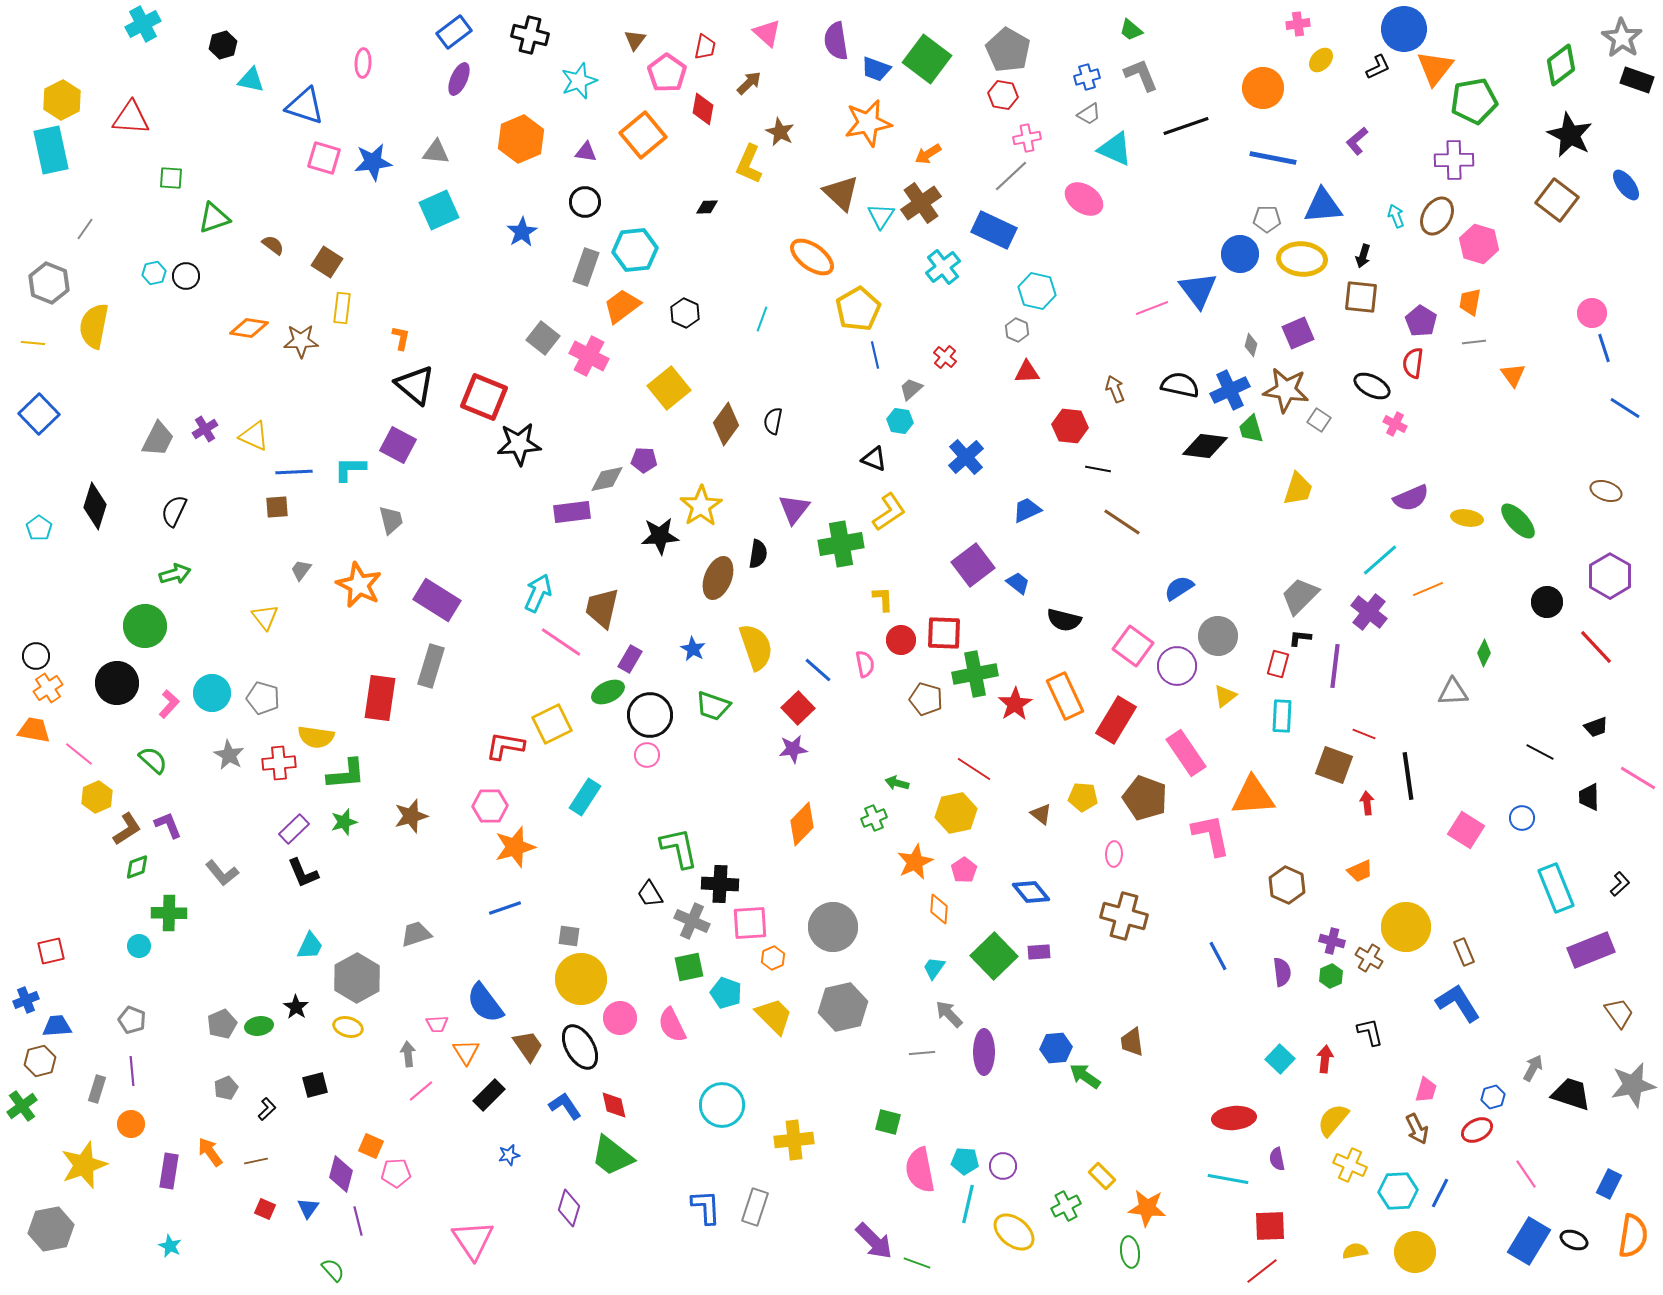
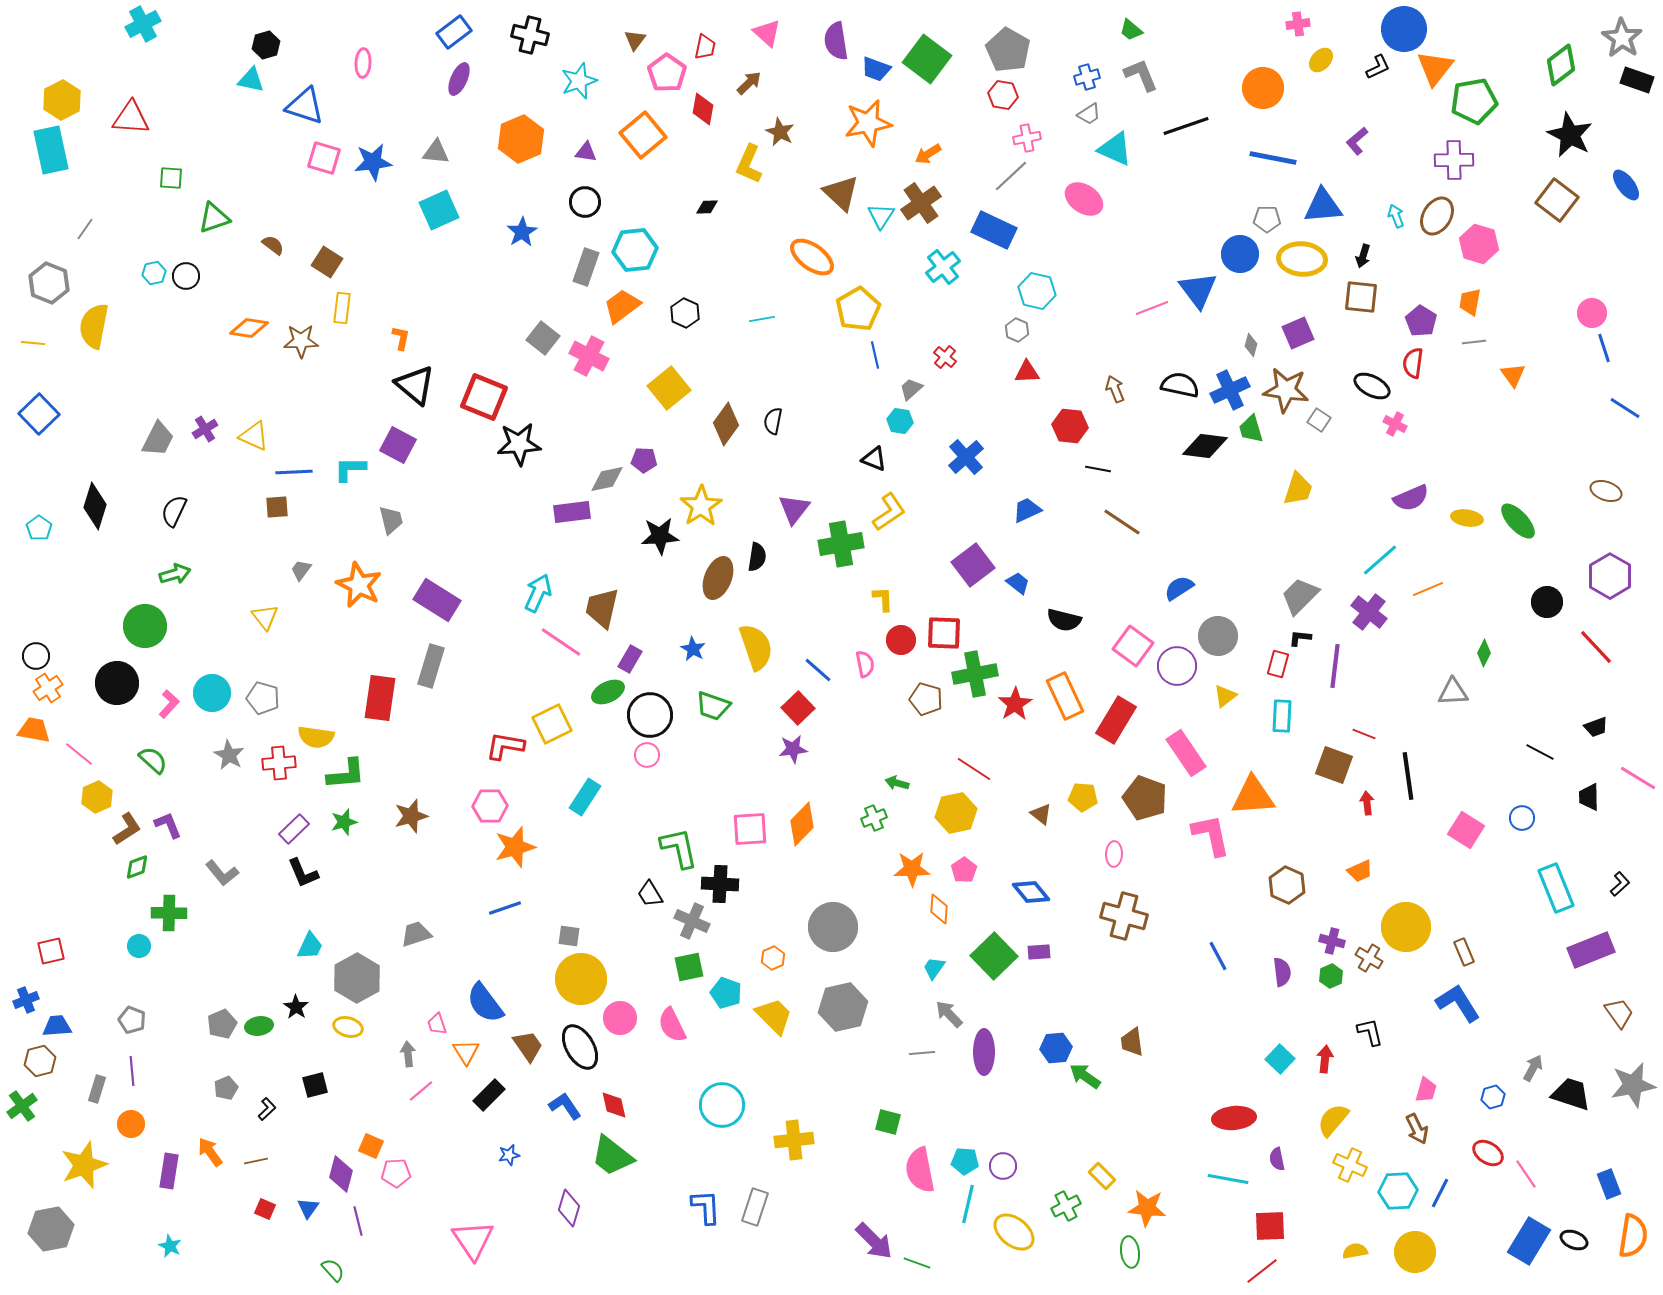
black hexagon at (223, 45): moved 43 px right
cyan line at (762, 319): rotated 60 degrees clockwise
black semicircle at (758, 554): moved 1 px left, 3 px down
orange star at (915, 862): moved 3 px left, 7 px down; rotated 24 degrees clockwise
pink square at (750, 923): moved 94 px up
pink trapezoid at (437, 1024): rotated 75 degrees clockwise
red ellipse at (1477, 1130): moved 11 px right, 23 px down; rotated 60 degrees clockwise
blue rectangle at (1609, 1184): rotated 48 degrees counterclockwise
